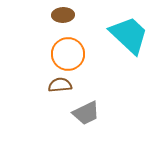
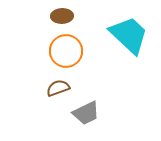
brown ellipse: moved 1 px left, 1 px down
orange circle: moved 2 px left, 3 px up
brown semicircle: moved 2 px left, 3 px down; rotated 15 degrees counterclockwise
